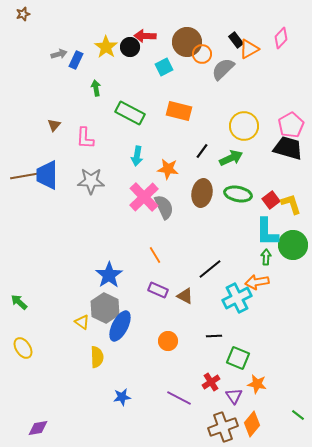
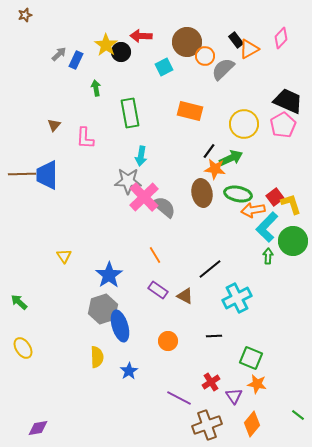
brown star at (23, 14): moved 2 px right, 1 px down
red arrow at (145, 36): moved 4 px left
yellow star at (106, 47): moved 2 px up
black circle at (130, 47): moved 9 px left, 5 px down
gray arrow at (59, 54): rotated 28 degrees counterclockwise
orange circle at (202, 54): moved 3 px right, 2 px down
orange rectangle at (179, 111): moved 11 px right
green rectangle at (130, 113): rotated 52 degrees clockwise
pink pentagon at (291, 125): moved 8 px left
yellow circle at (244, 126): moved 2 px up
black trapezoid at (288, 148): moved 47 px up; rotated 8 degrees clockwise
black line at (202, 151): moved 7 px right
cyan arrow at (137, 156): moved 4 px right
orange star at (168, 169): moved 47 px right
brown line at (24, 176): moved 2 px left, 2 px up; rotated 8 degrees clockwise
gray star at (91, 181): moved 37 px right
brown ellipse at (202, 193): rotated 20 degrees counterclockwise
red square at (271, 200): moved 4 px right, 3 px up
gray semicircle at (164, 207): rotated 25 degrees counterclockwise
cyan L-shape at (267, 232): moved 5 px up; rotated 44 degrees clockwise
green circle at (293, 245): moved 4 px up
green arrow at (266, 257): moved 2 px right, 1 px up
orange arrow at (257, 282): moved 4 px left, 72 px up
purple rectangle at (158, 290): rotated 12 degrees clockwise
gray hexagon at (105, 308): moved 2 px left, 1 px down; rotated 16 degrees clockwise
yellow triangle at (82, 322): moved 18 px left, 66 px up; rotated 21 degrees clockwise
blue ellipse at (120, 326): rotated 44 degrees counterclockwise
green square at (238, 358): moved 13 px right
blue star at (122, 397): moved 7 px right, 26 px up; rotated 24 degrees counterclockwise
brown cross at (223, 427): moved 16 px left, 2 px up
